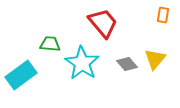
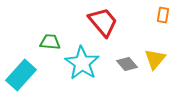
red trapezoid: moved 1 px up
green trapezoid: moved 2 px up
cyan rectangle: rotated 12 degrees counterclockwise
